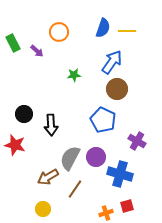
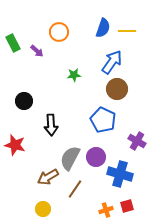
black circle: moved 13 px up
orange cross: moved 3 px up
